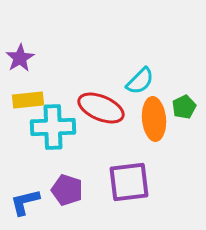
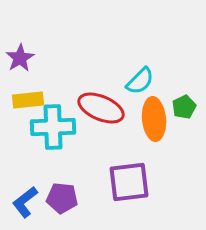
purple pentagon: moved 5 px left, 8 px down; rotated 12 degrees counterclockwise
blue L-shape: rotated 24 degrees counterclockwise
